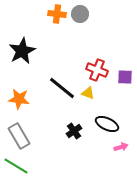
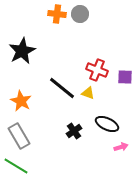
orange star: moved 2 px right, 2 px down; rotated 20 degrees clockwise
